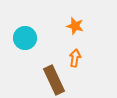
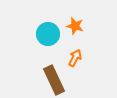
cyan circle: moved 23 px right, 4 px up
orange arrow: rotated 18 degrees clockwise
